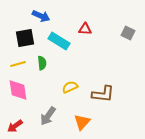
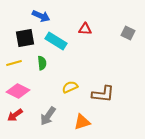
cyan rectangle: moved 3 px left
yellow line: moved 4 px left, 1 px up
pink diamond: moved 1 px down; rotated 55 degrees counterclockwise
orange triangle: rotated 30 degrees clockwise
red arrow: moved 11 px up
